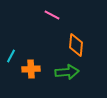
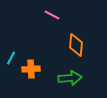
cyan line: moved 2 px down
green arrow: moved 3 px right, 6 px down
